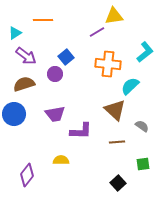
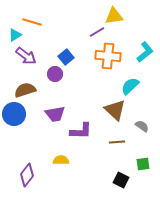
orange line: moved 11 px left, 2 px down; rotated 18 degrees clockwise
cyan triangle: moved 2 px down
orange cross: moved 8 px up
brown semicircle: moved 1 px right, 6 px down
black square: moved 3 px right, 3 px up; rotated 21 degrees counterclockwise
